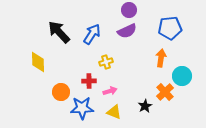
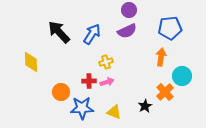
orange arrow: moved 1 px up
yellow diamond: moved 7 px left
pink arrow: moved 3 px left, 9 px up
